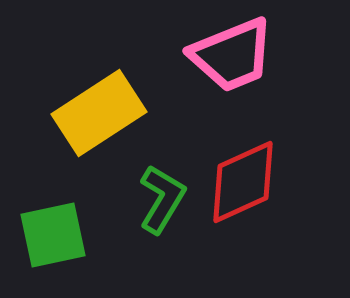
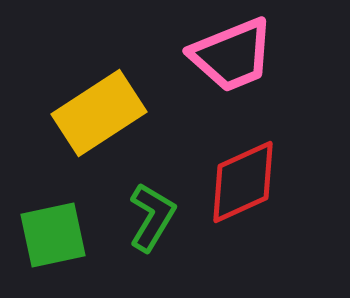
green L-shape: moved 10 px left, 18 px down
